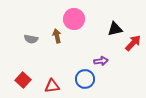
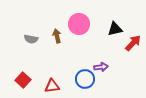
pink circle: moved 5 px right, 5 px down
purple arrow: moved 6 px down
